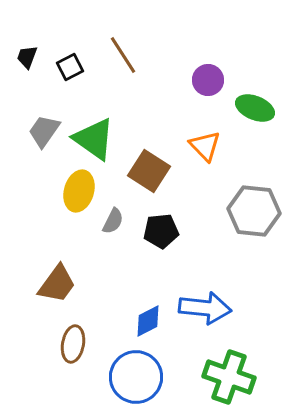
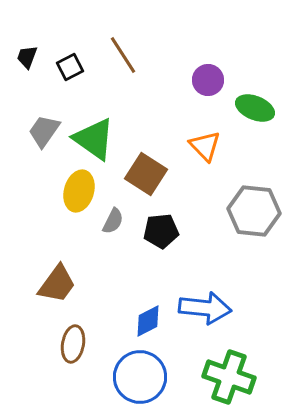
brown square: moved 3 px left, 3 px down
blue circle: moved 4 px right
